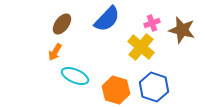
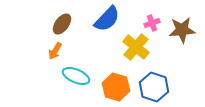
brown star: rotated 20 degrees counterclockwise
yellow cross: moved 5 px left
orange arrow: moved 1 px up
cyan ellipse: moved 1 px right
orange hexagon: moved 3 px up
